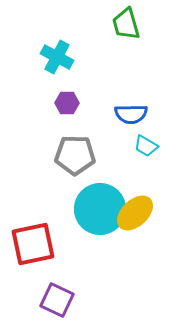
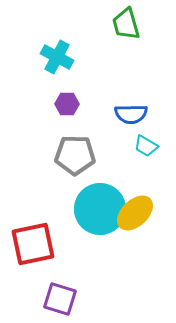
purple hexagon: moved 1 px down
purple square: moved 3 px right, 1 px up; rotated 8 degrees counterclockwise
